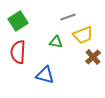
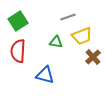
yellow trapezoid: moved 1 px left, 1 px down
red semicircle: moved 1 px up
